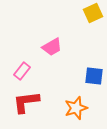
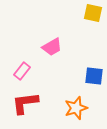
yellow square: rotated 36 degrees clockwise
red L-shape: moved 1 px left, 1 px down
